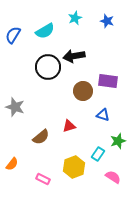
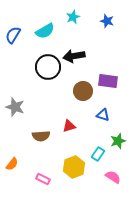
cyan star: moved 2 px left, 1 px up
brown semicircle: moved 1 px up; rotated 36 degrees clockwise
